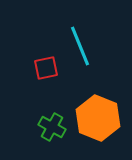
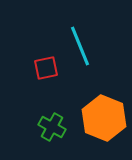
orange hexagon: moved 6 px right
